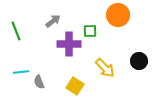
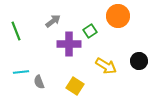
orange circle: moved 1 px down
green square: rotated 32 degrees counterclockwise
yellow arrow: moved 1 px right, 2 px up; rotated 15 degrees counterclockwise
